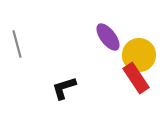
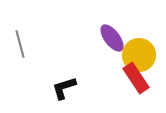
purple ellipse: moved 4 px right, 1 px down
gray line: moved 3 px right
